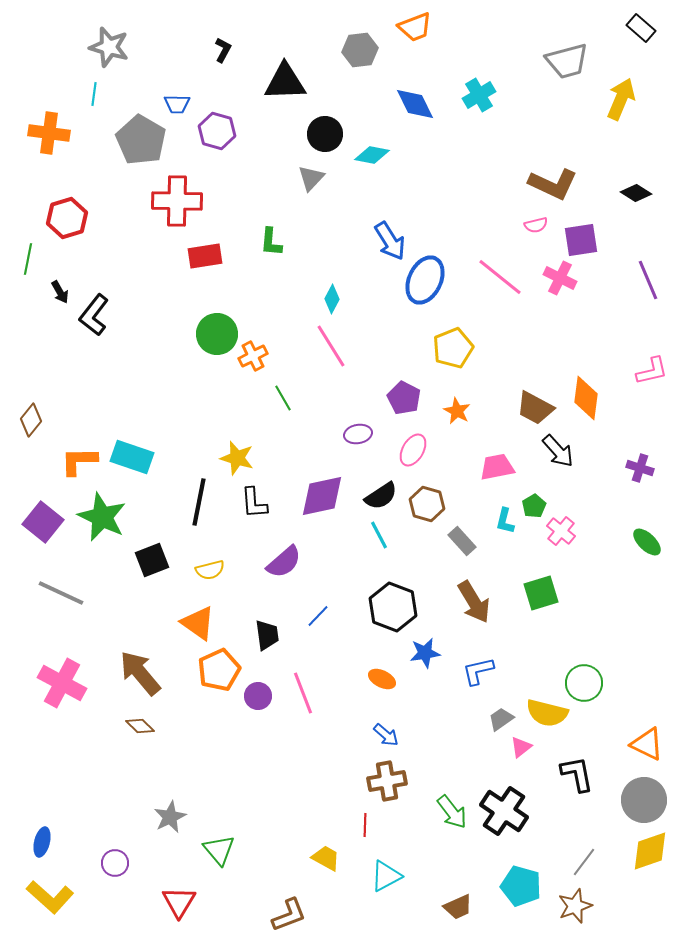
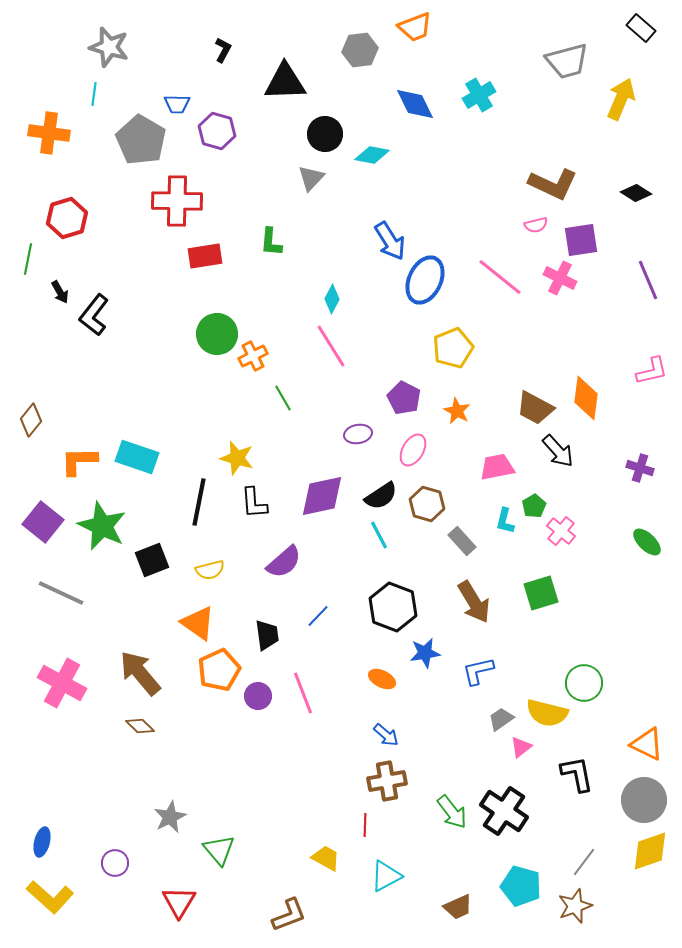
cyan rectangle at (132, 457): moved 5 px right
green star at (102, 517): moved 9 px down
